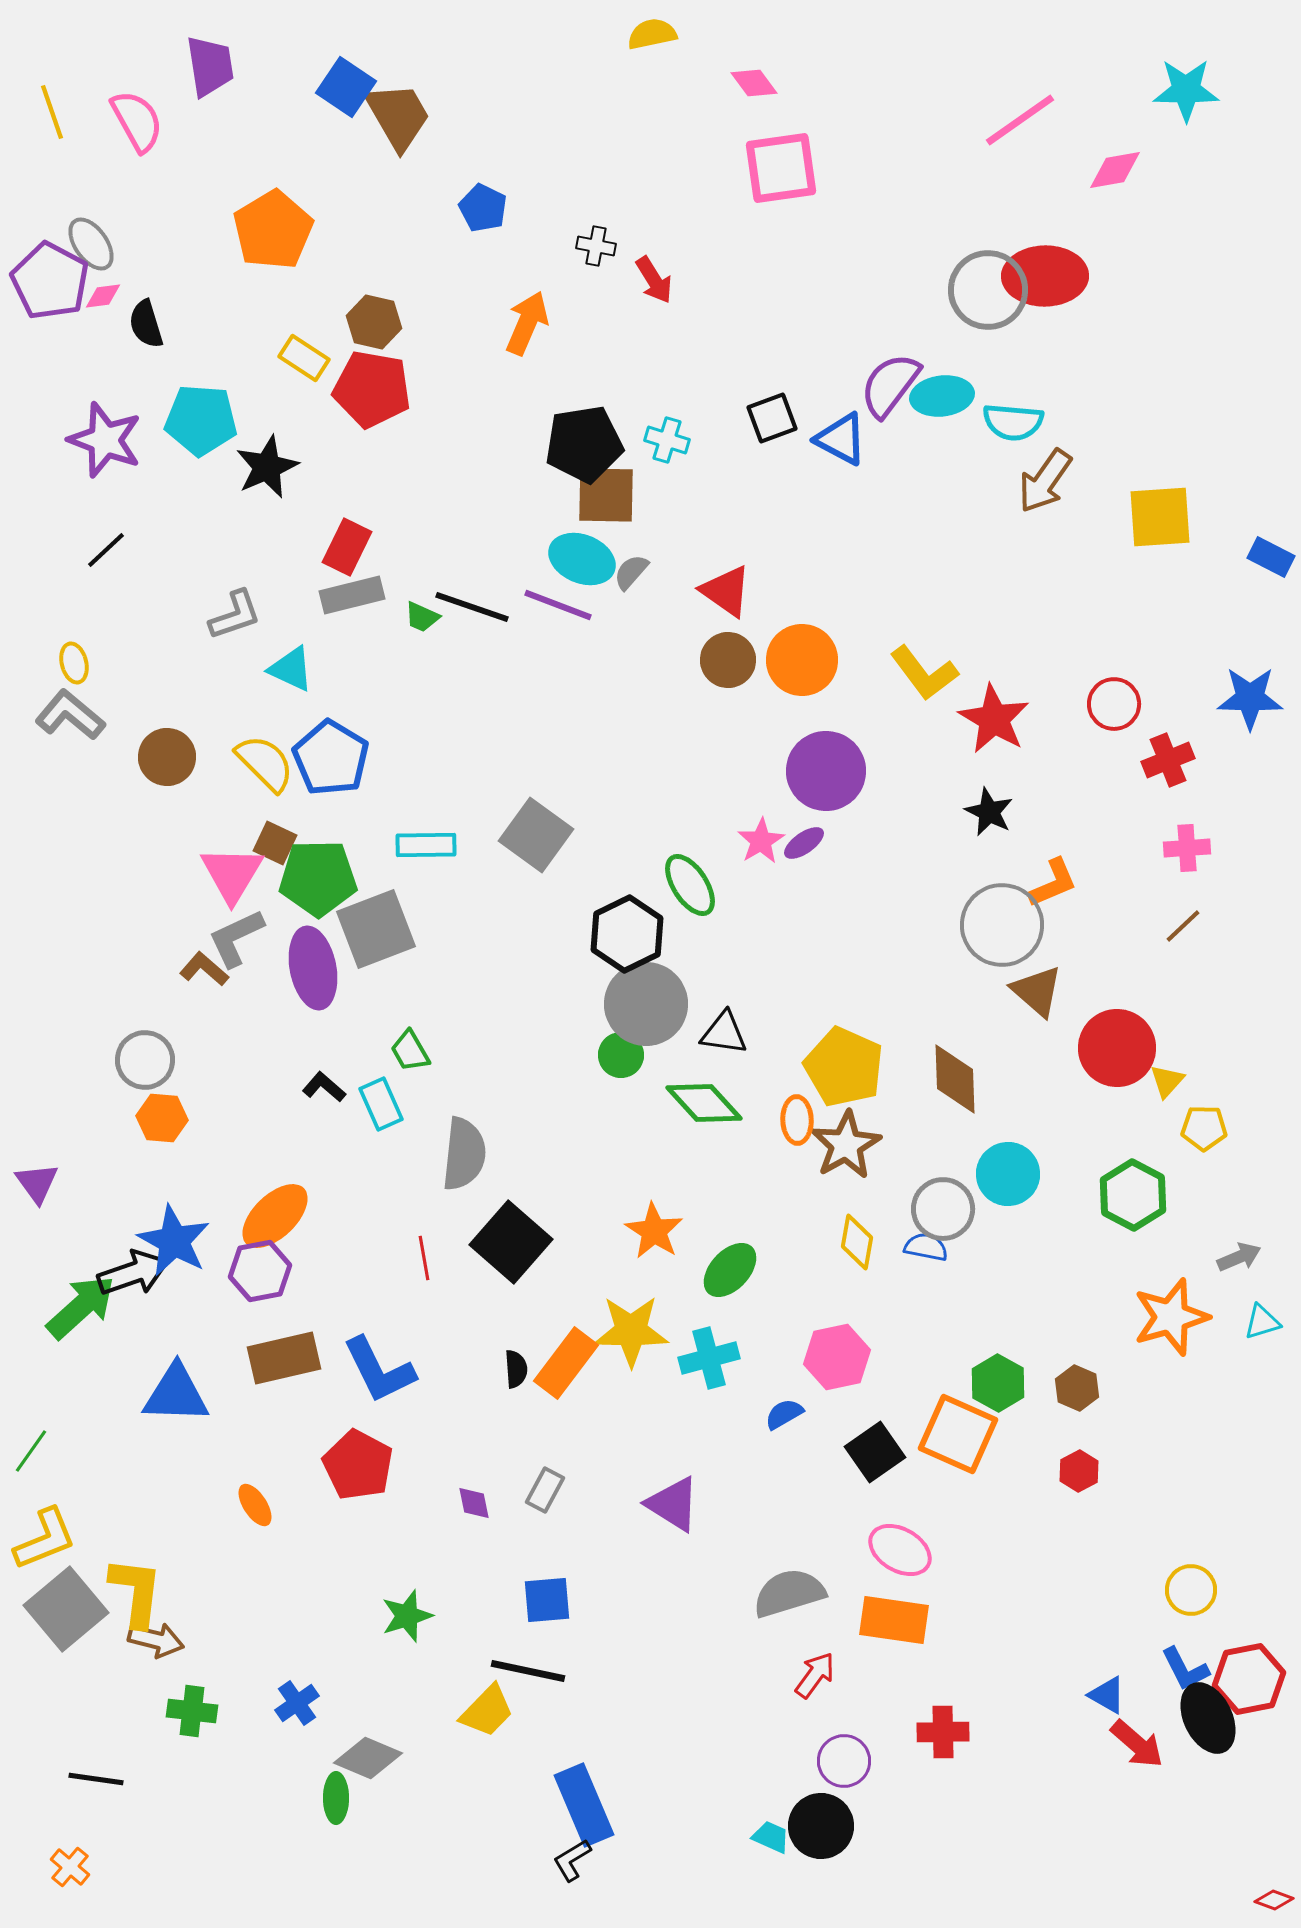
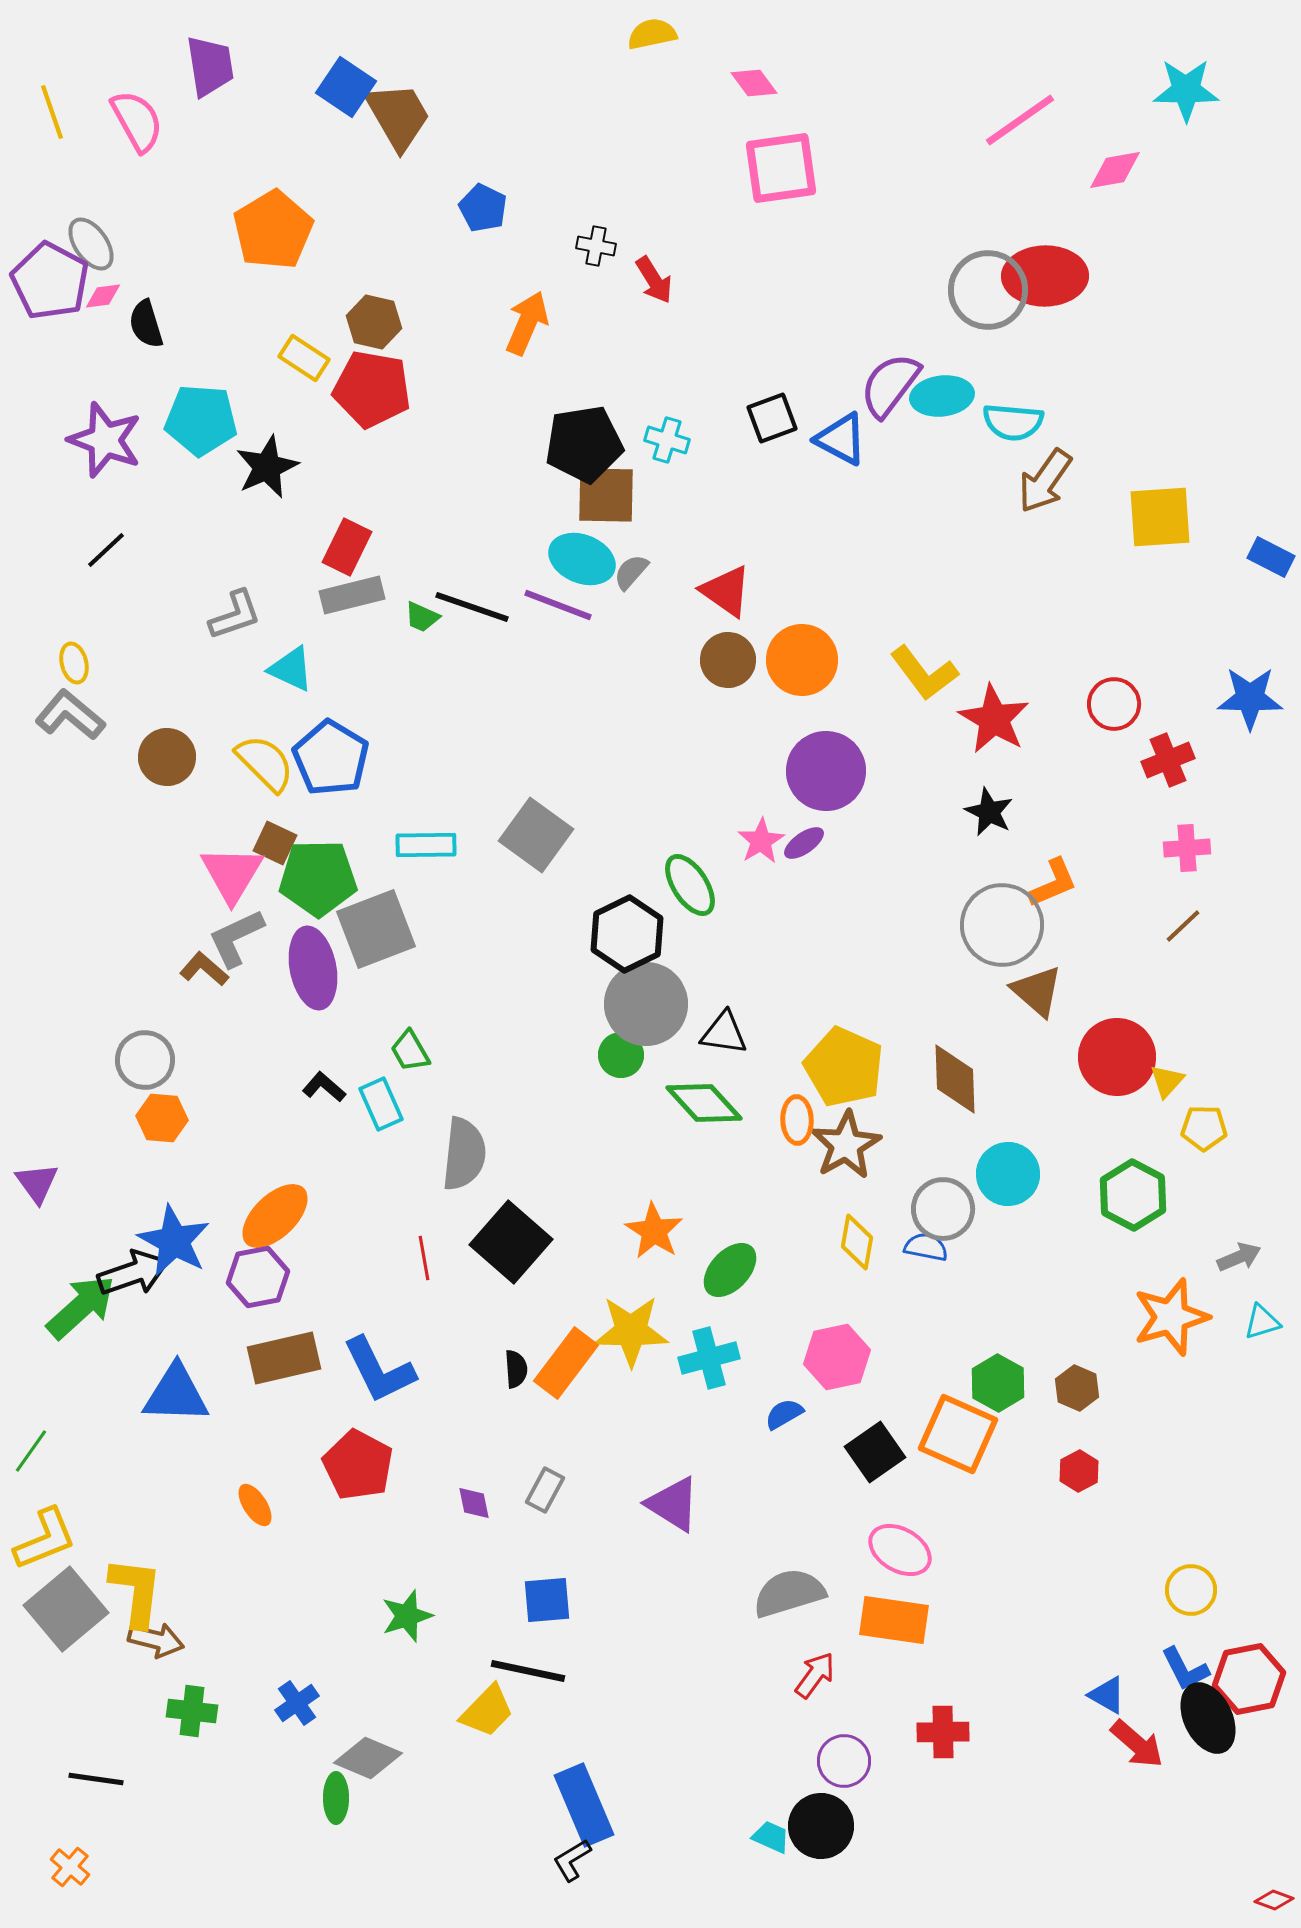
red circle at (1117, 1048): moved 9 px down
purple hexagon at (260, 1271): moved 2 px left, 6 px down
